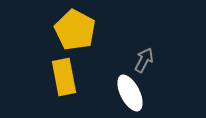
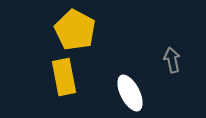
gray arrow: moved 28 px right; rotated 40 degrees counterclockwise
